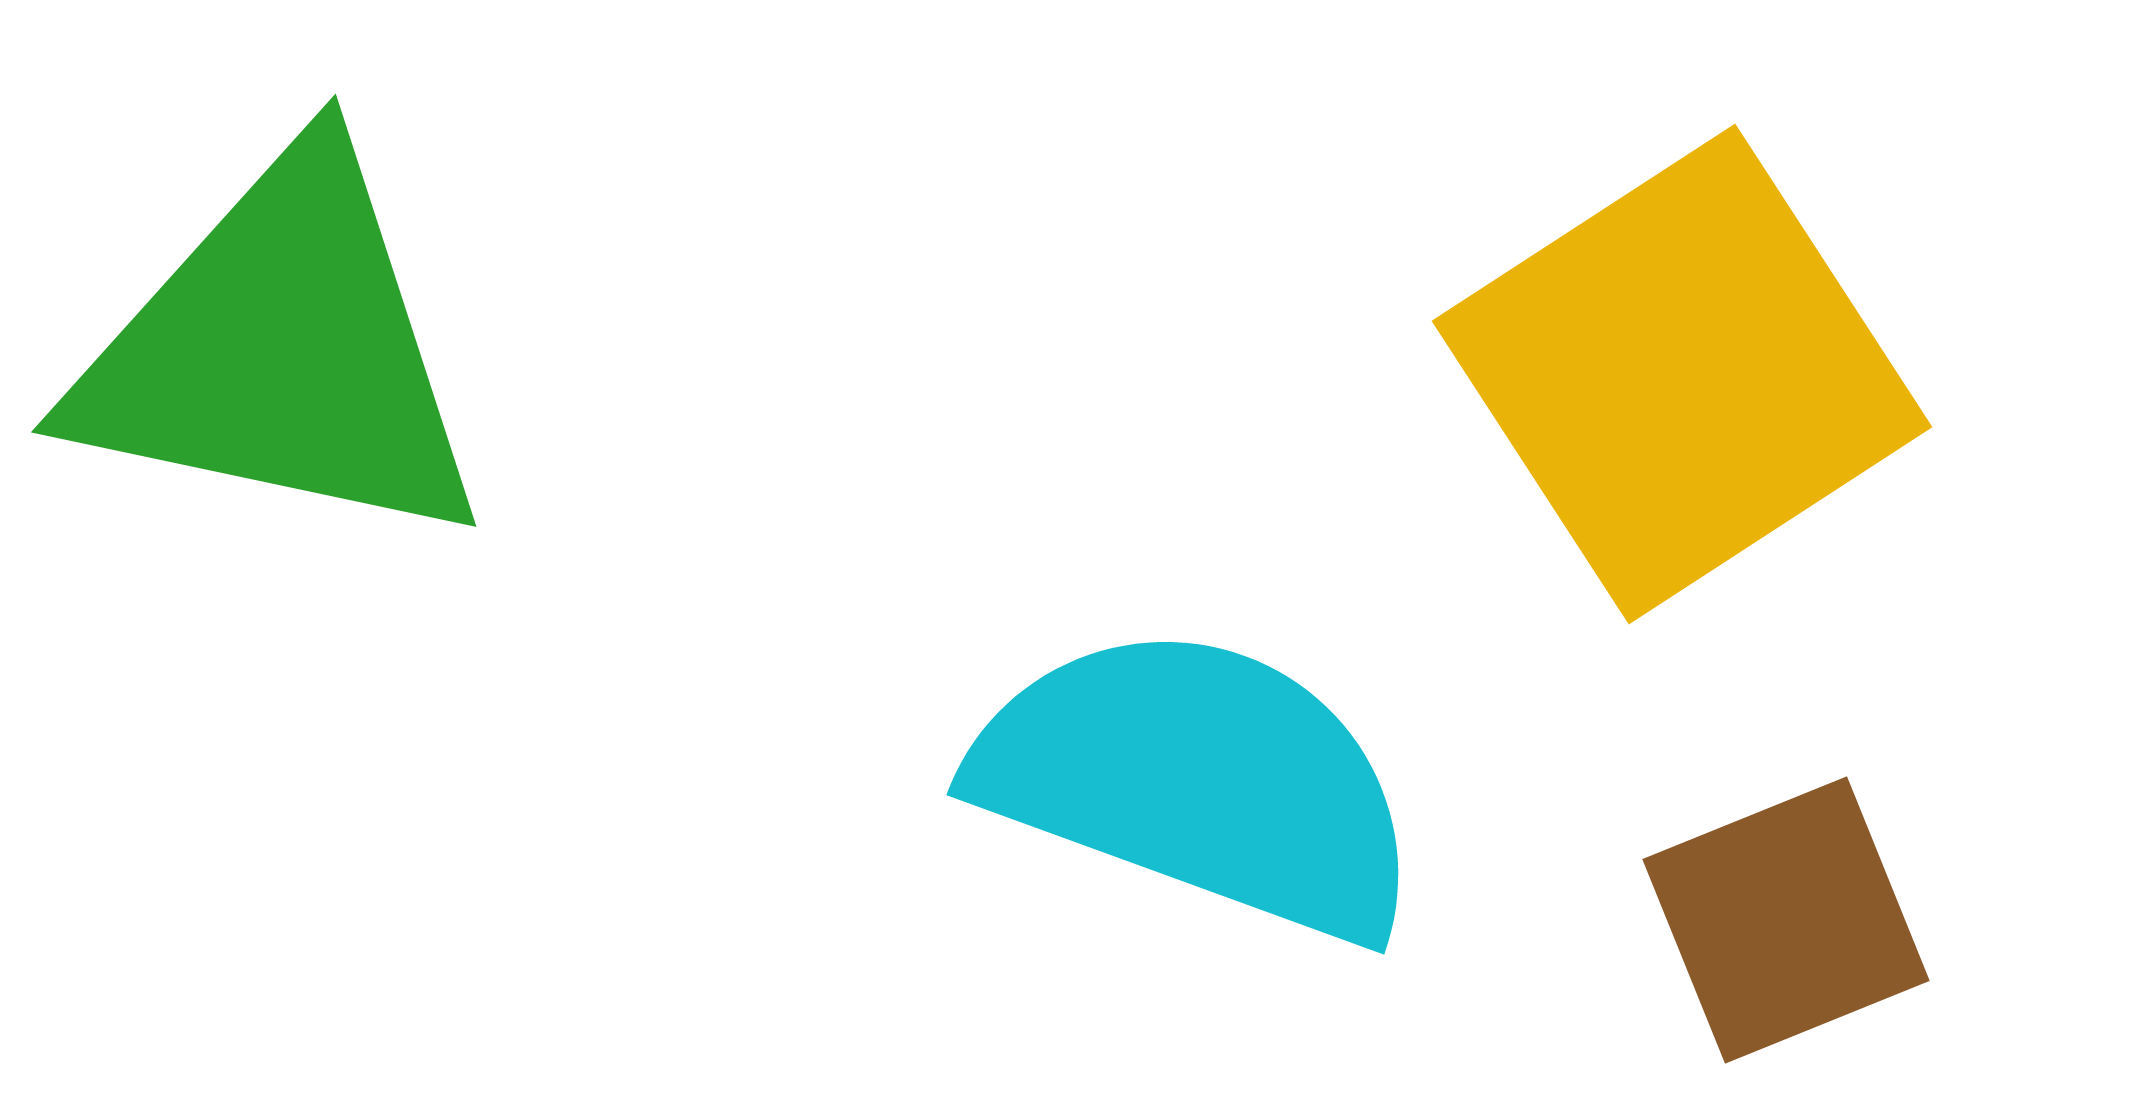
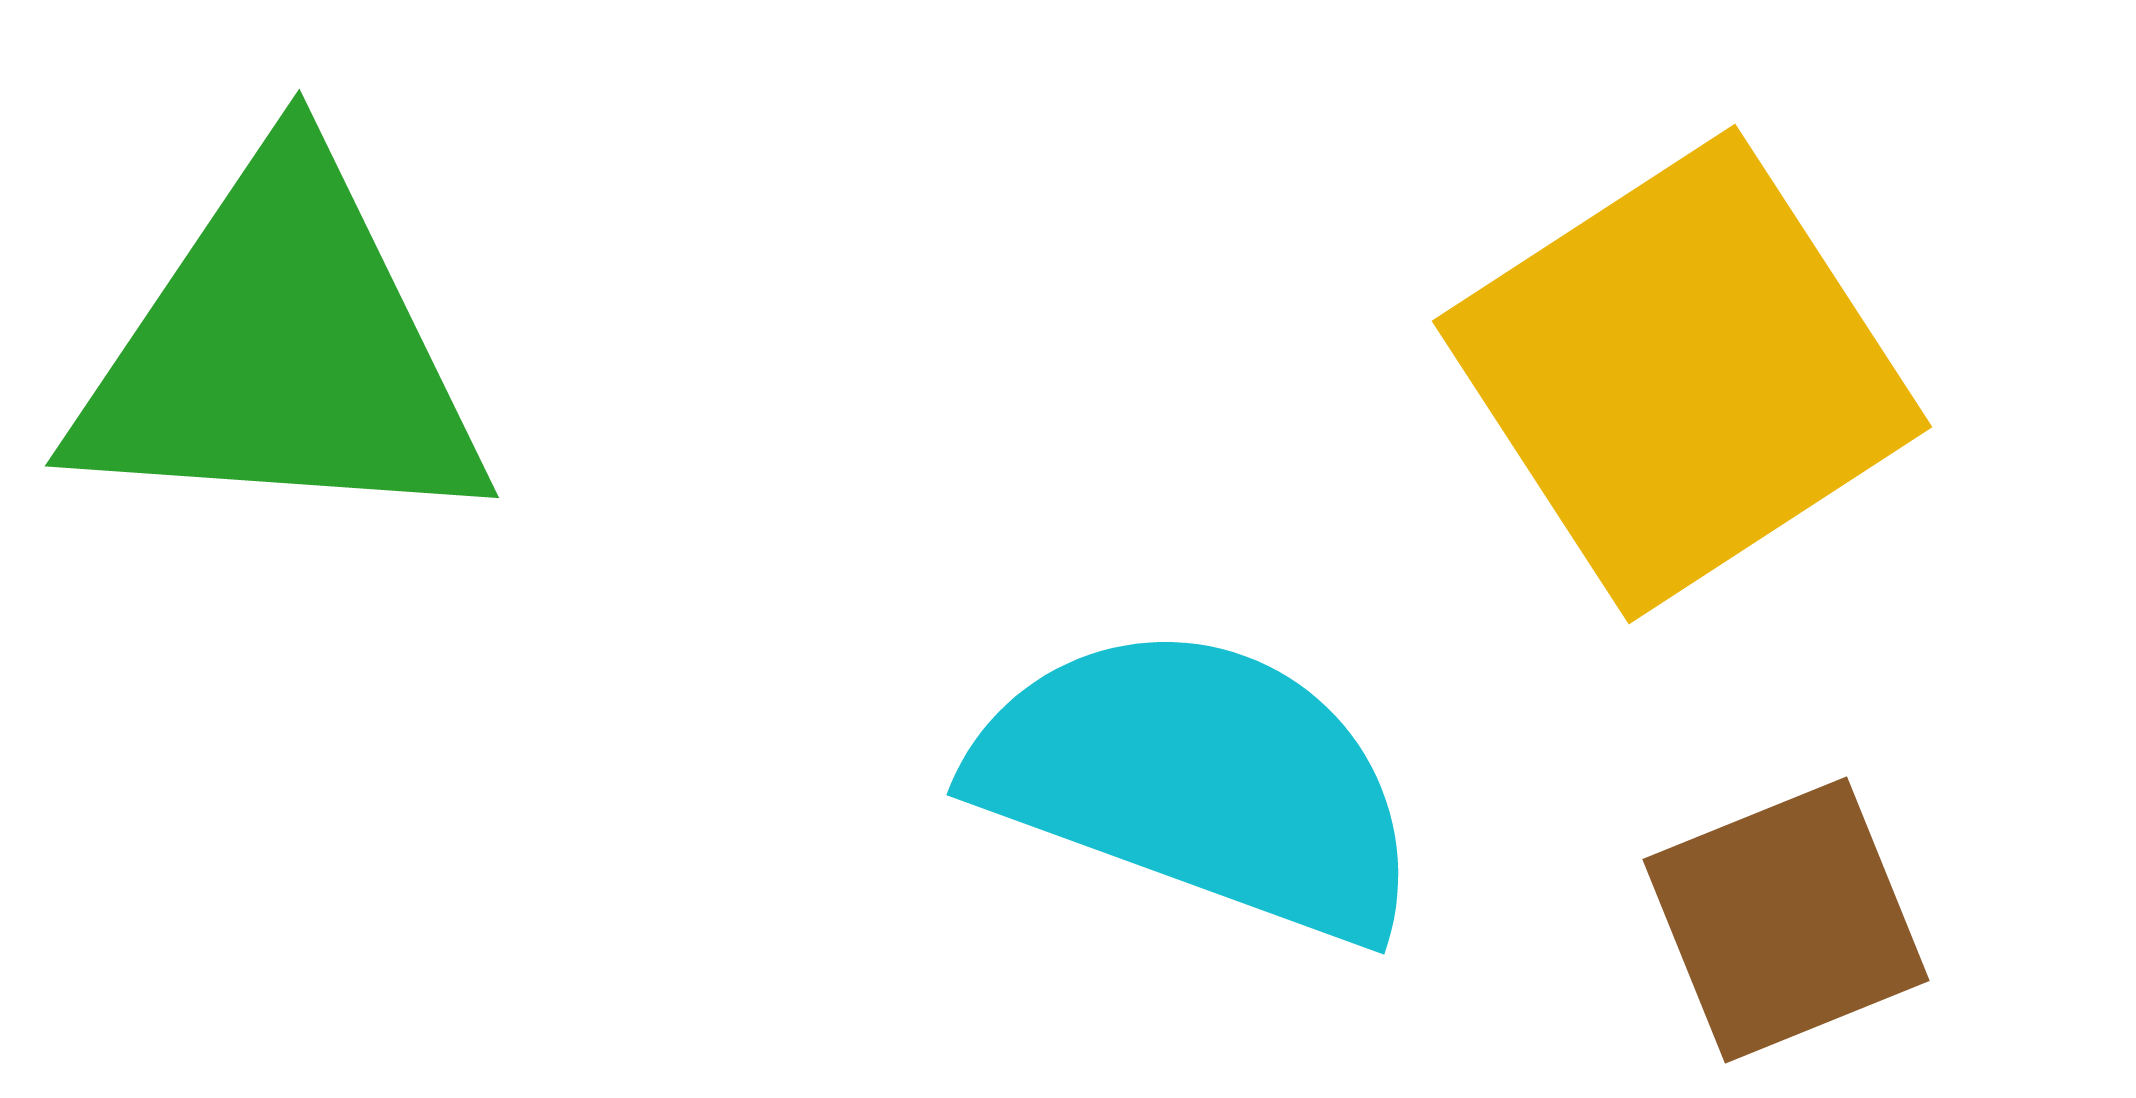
green triangle: rotated 8 degrees counterclockwise
